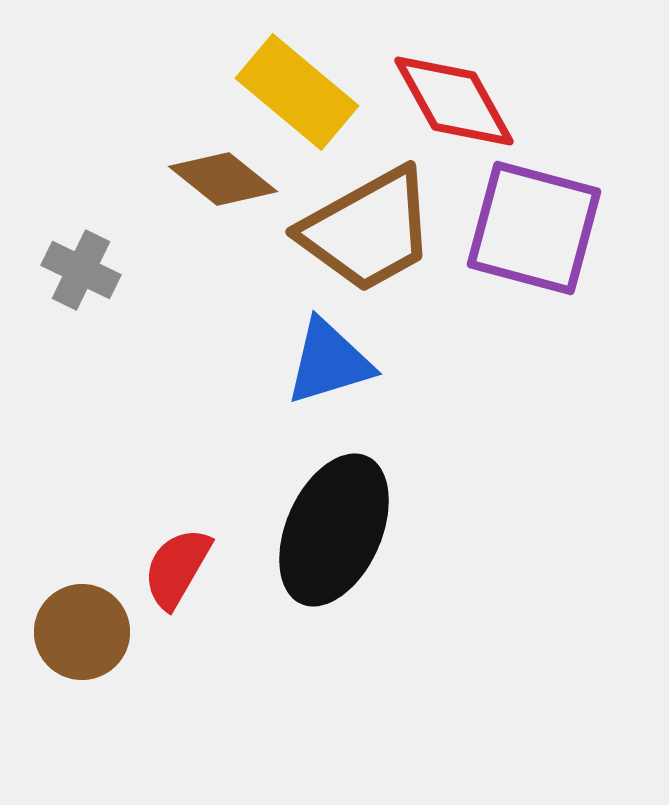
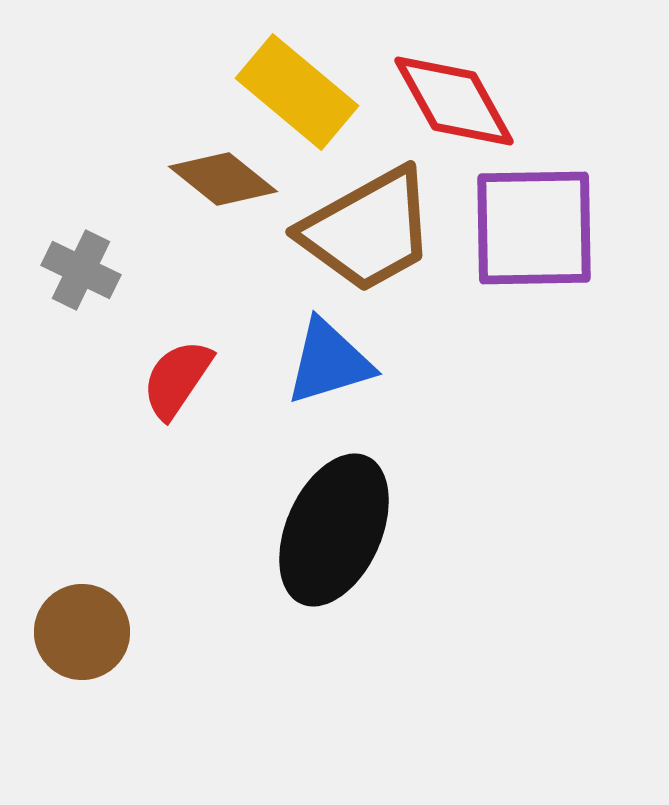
purple square: rotated 16 degrees counterclockwise
red semicircle: moved 189 px up; rotated 4 degrees clockwise
